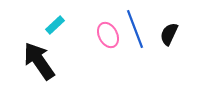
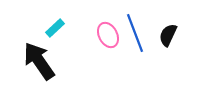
cyan rectangle: moved 3 px down
blue line: moved 4 px down
black semicircle: moved 1 px left, 1 px down
